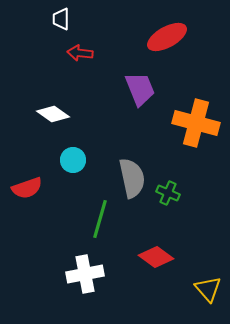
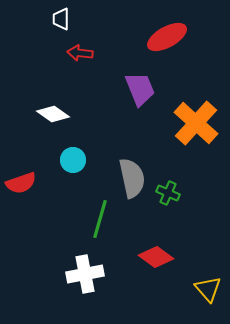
orange cross: rotated 27 degrees clockwise
red semicircle: moved 6 px left, 5 px up
